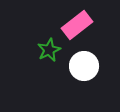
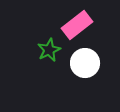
white circle: moved 1 px right, 3 px up
